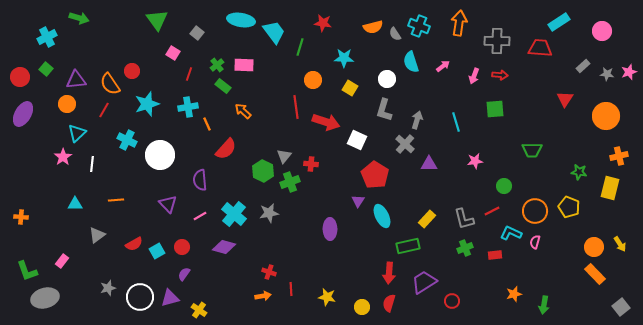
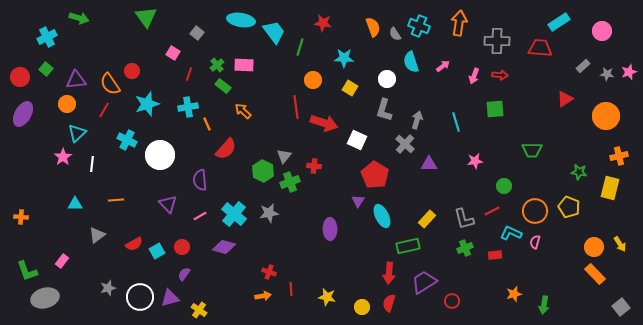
green triangle at (157, 20): moved 11 px left, 3 px up
orange semicircle at (373, 27): rotated 96 degrees counterclockwise
red triangle at (565, 99): rotated 24 degrees clockwise
red arrow at (326, 122): moved 2 px left, 1 px down
red cross at (311, 164): moved 3 px right, 2 px down
